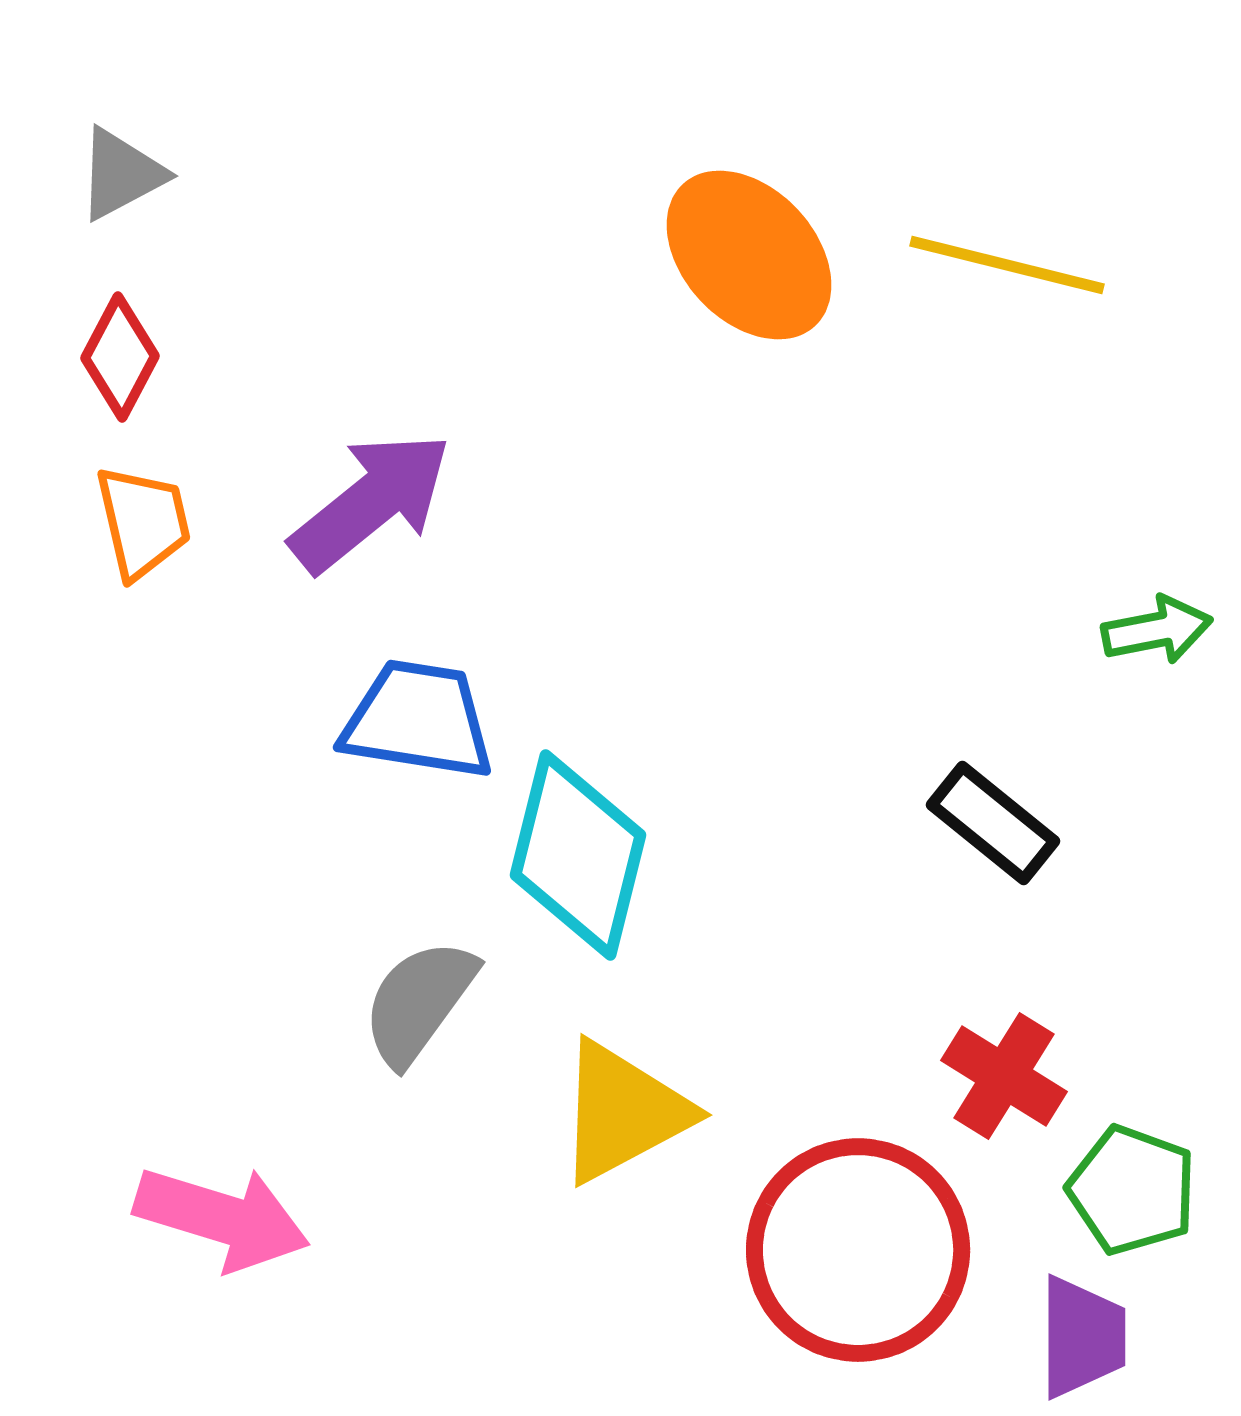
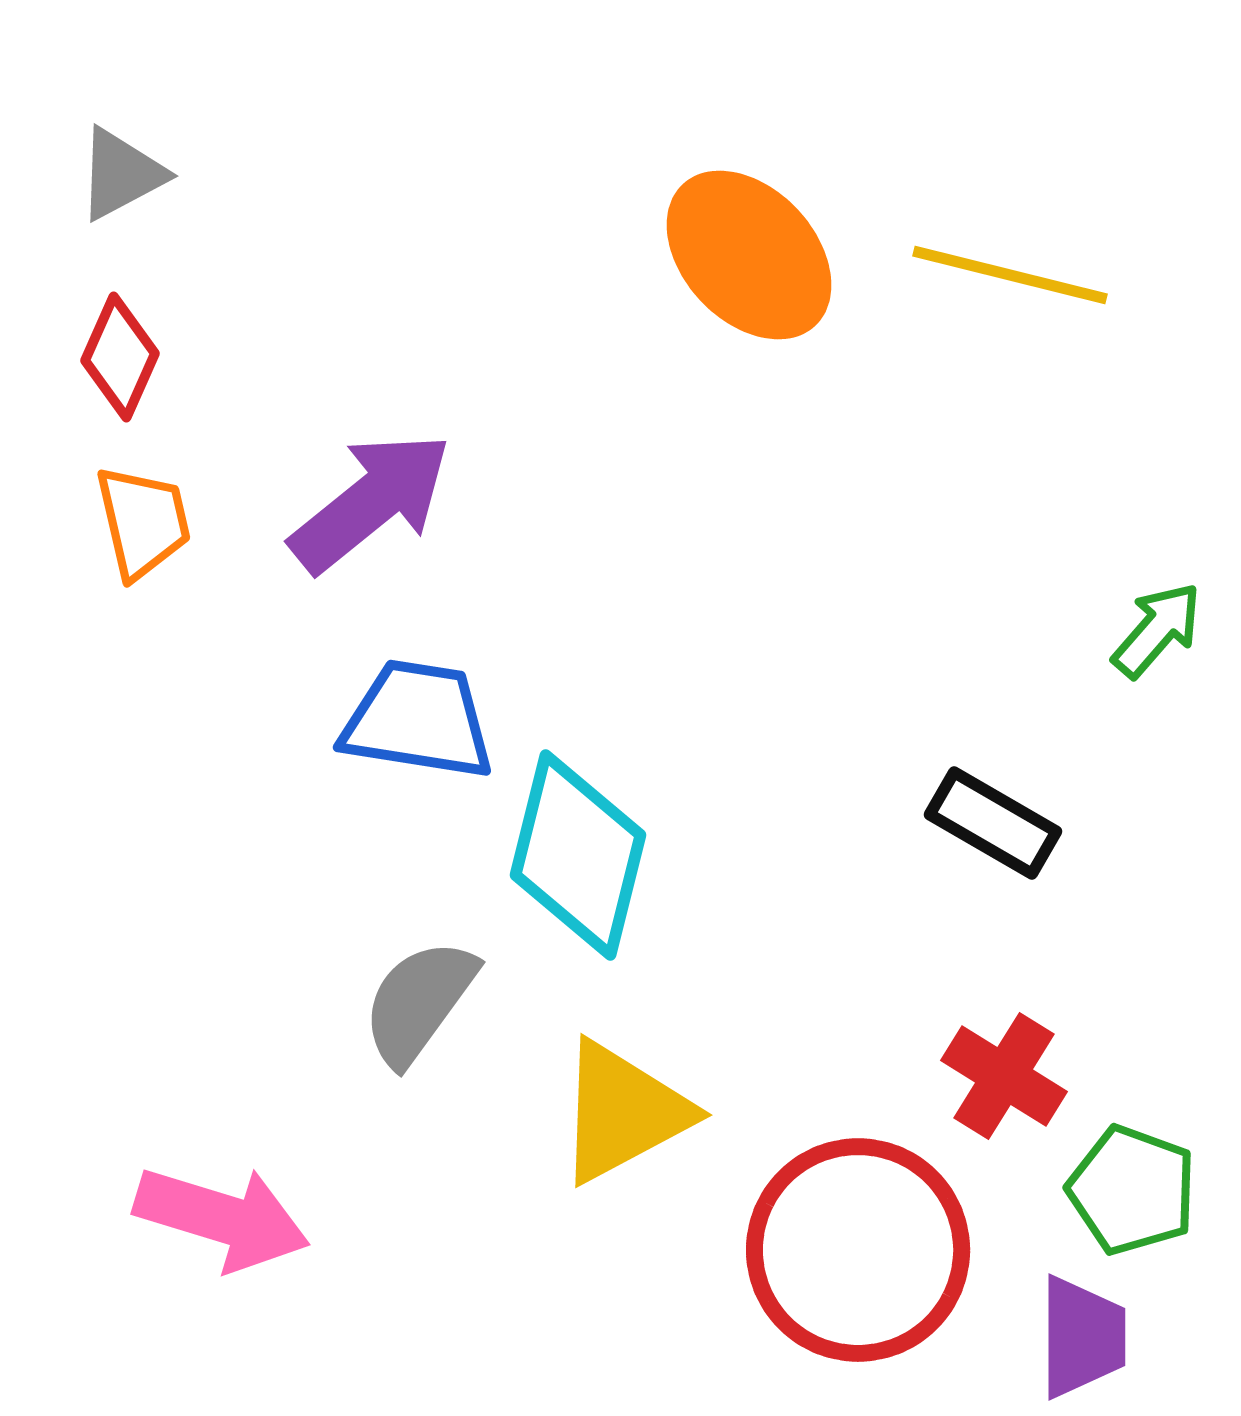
yellow line: moved 3 px right, 10 px down
red diamond: rotated 4 degrees counterclockwise
green arrow: rotated 38 degrees counterclockwise
black rectangle: rotated 9 degrees counterclockwise
